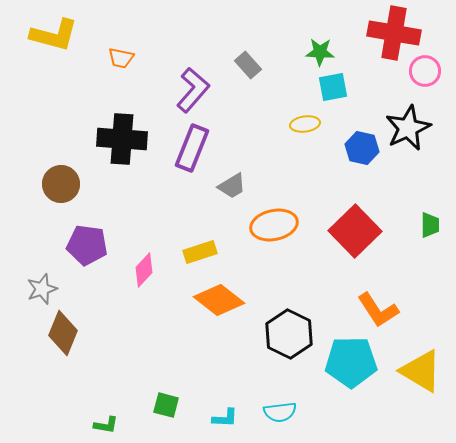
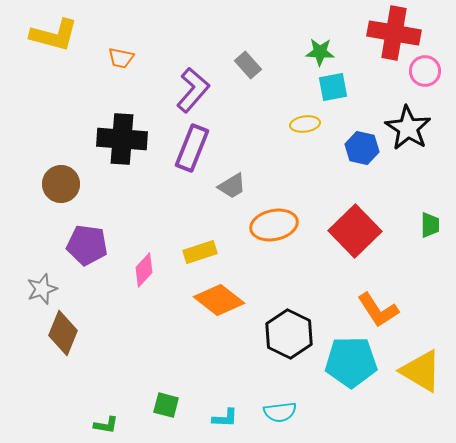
black star: rotated 15 degrees counterclockwise
